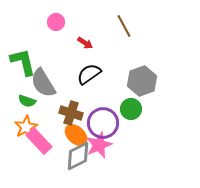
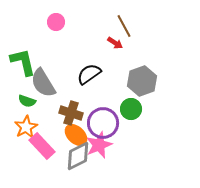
red arrow: moved 30 px right
pink rectangle: moved 3 px right, 5 px down
